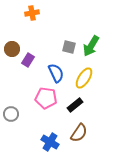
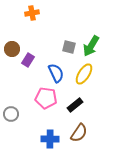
yellow ellipse: moved 4 px up
blue cross: moved 3 px up; rotated 30 degrees counterclockwise
